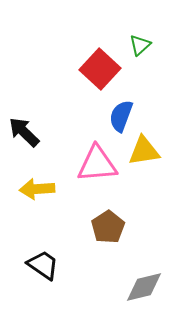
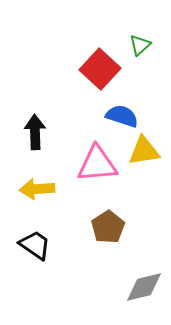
blue semicircle: moved 1 px right; rotated 88 degrees clockwise
black arrow: moved 11 px right; rotated 44 degrees clockwise
black trapezoid: moved 8 px left, 20 px up
